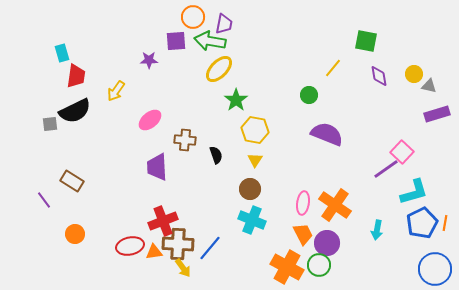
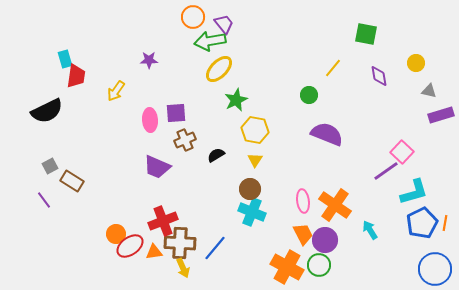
purple trapezoid at (224, 24): rotated 50 degrees counterclockwise
purple square at (176, 41): moved 72 px down
green arrow at (210, 41): rotated 20 degrees counterclockwise
green square at (366, 41): moved 7 px up
cyan rectangle at (62, 53): moved 3 px right, 6 px down
yellow circle at (414, 74): moved 2 px right, 11 px up
gray triangle at (429, 86): moved 5 px down
green star at (236, 100): rotated 10 degrees clockwise
black semicircle at (75, 111): moved 28 px left
purple rectangle at (437, 114): moved 4 px right, 1 px down
pink ellipse at (150, 120): rotated 55 degrees counterclockwise
gray square at (50, 124): moved 42 px down; rotated 21 degrees counterclockwise
brown cross at (185, 140): rotated 30 degrees counterclockwise
black semicircle at (216, 155): rotated 102 degrees counterclockwise
purple trapezoid at (157, 167): rotated 64 degrees counterclockwise
purple line at (386, 169): moved 2 px down
pink ellipse at (303, 203): moved 2 px up; rotated 15 degrees counterclockwise
cyan cross at (252, 220): moved 8 px up
cyan arrow at (377, 230): moved 7 px left; rotated 138 degrees clockwise
orange circle at (75, 234): moved 41 px right
purple circle at (327, 243): moved 2 px left, 3 px up
brown cross at (178, 244): moved 2 px right, 1 px up
red ellipse at (130, 246): rotated 24 degrees counterclockwise
blue line at (210, 248): moved 5 px right
yellow arrow at (183, 268): rotated 12 degrees clockwise
